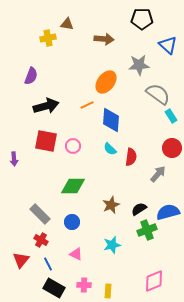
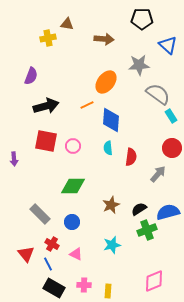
cyan semicircle: moved 2 px left, 1 px up; rotated 40 degrees clockwise
red cross: moved 11 px right, 4 px down
red triangle: moved 5 px right, 6 px up; rotated 18 degrees counterclockwise
